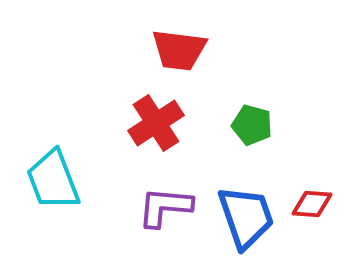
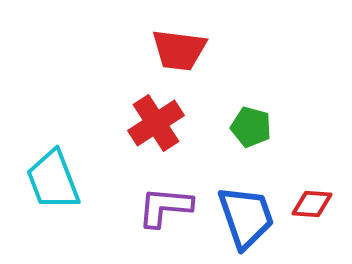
green pentagon: moved 1 px left, 2 px down
